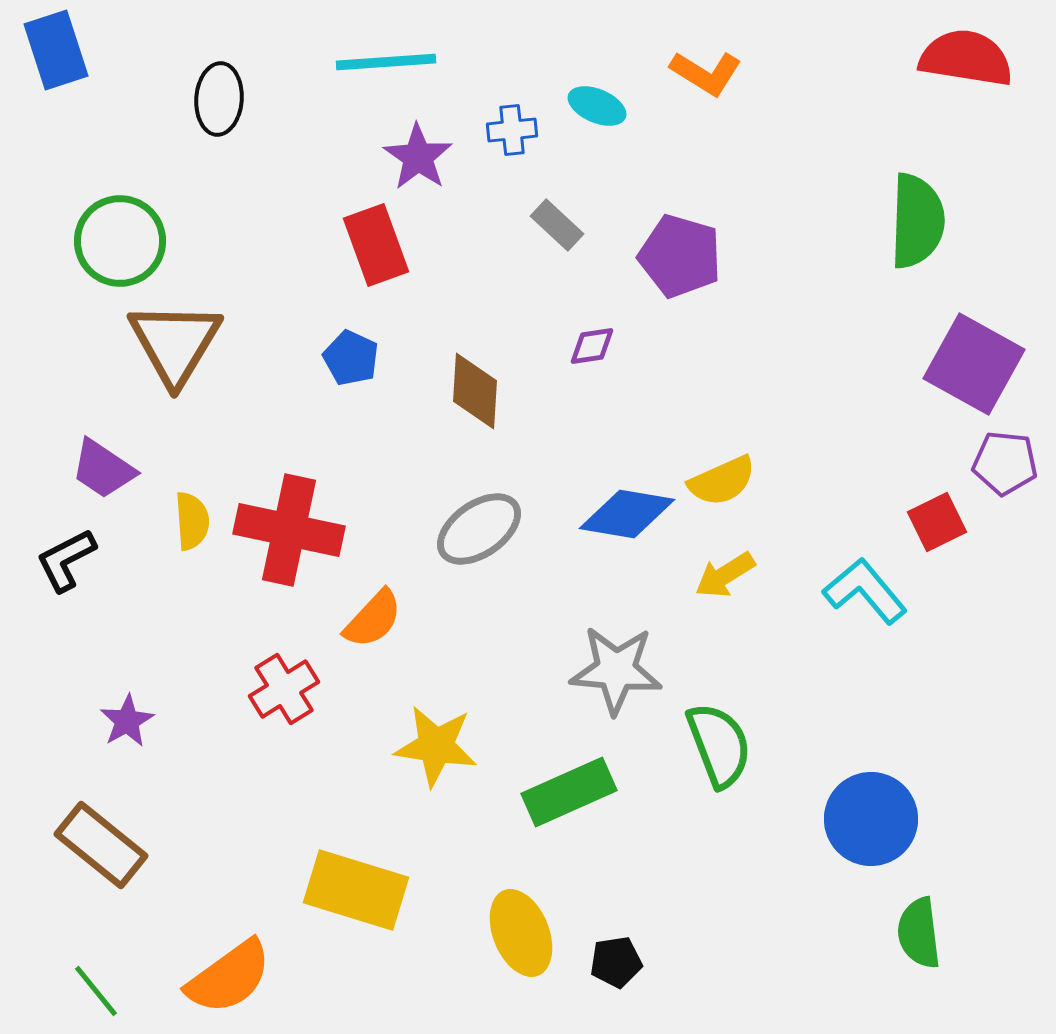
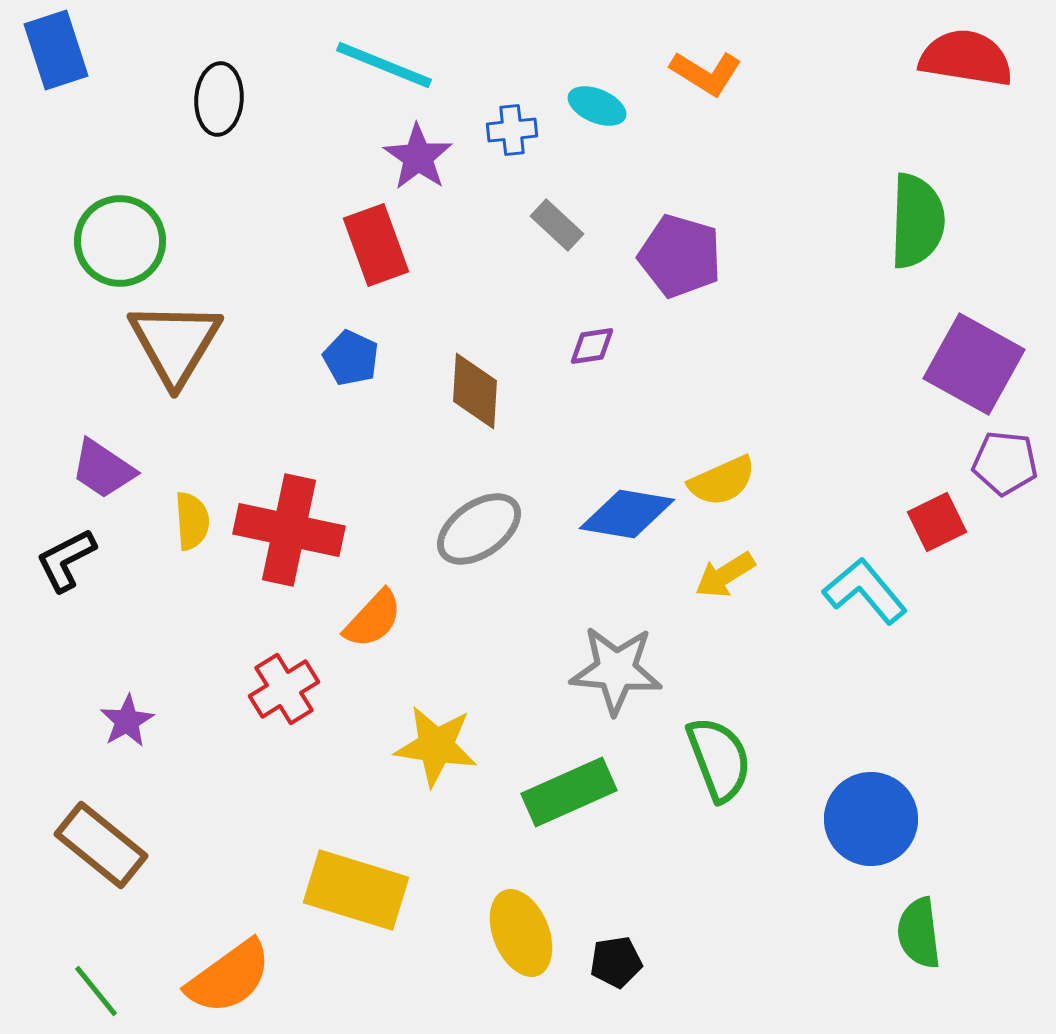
cyan line at (386, 62): moved 2 px left, 3 px down; rotated 26 degrees clockwise
green semicircle at (719, 745): moved 14 px down
